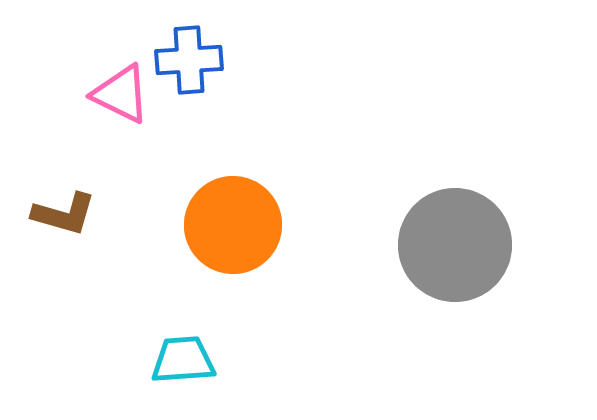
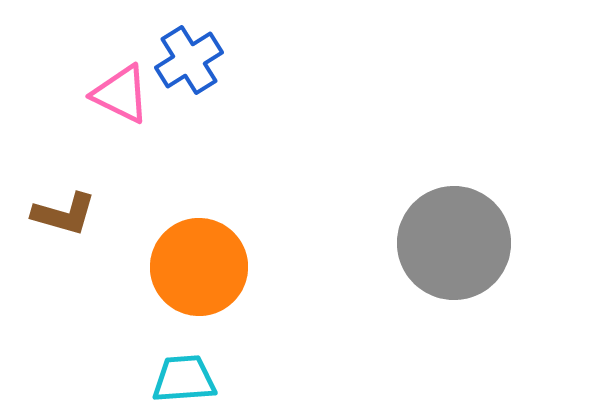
blue cross: rotated 28 degrees counterclockwise
orange circle: moved 34 px left, 42 px down
gray circle: moved 1 px left, 2 px up
cyan trapezoid: moved 1 px right, 19 px down
